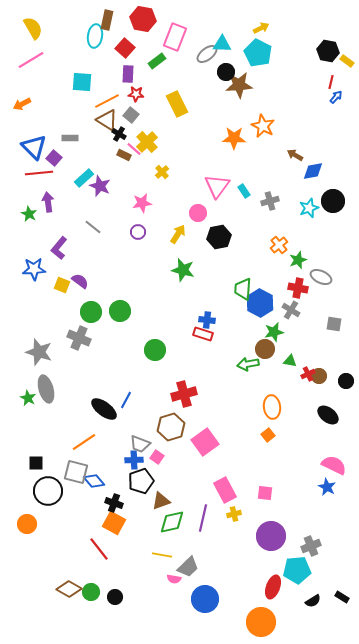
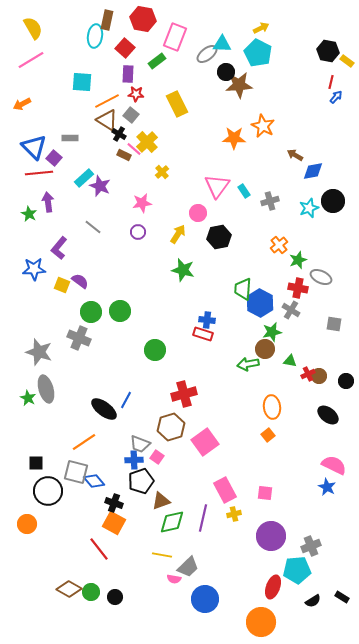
green star at (274, 332): moved 2 px left
